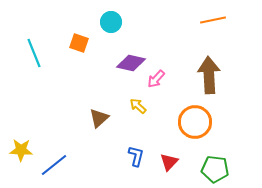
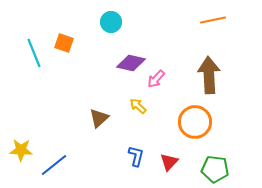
orange square: moved 15 px left
